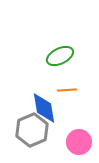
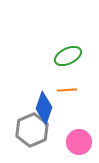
green ellipse: moved 8 px right
blue diamond: rotated 28 degrees clockwise
